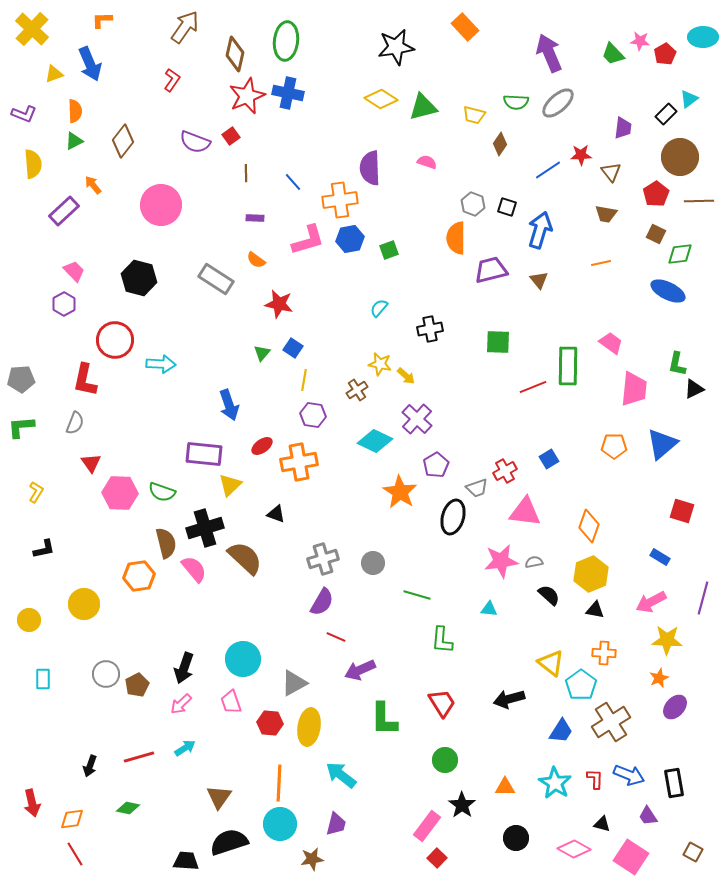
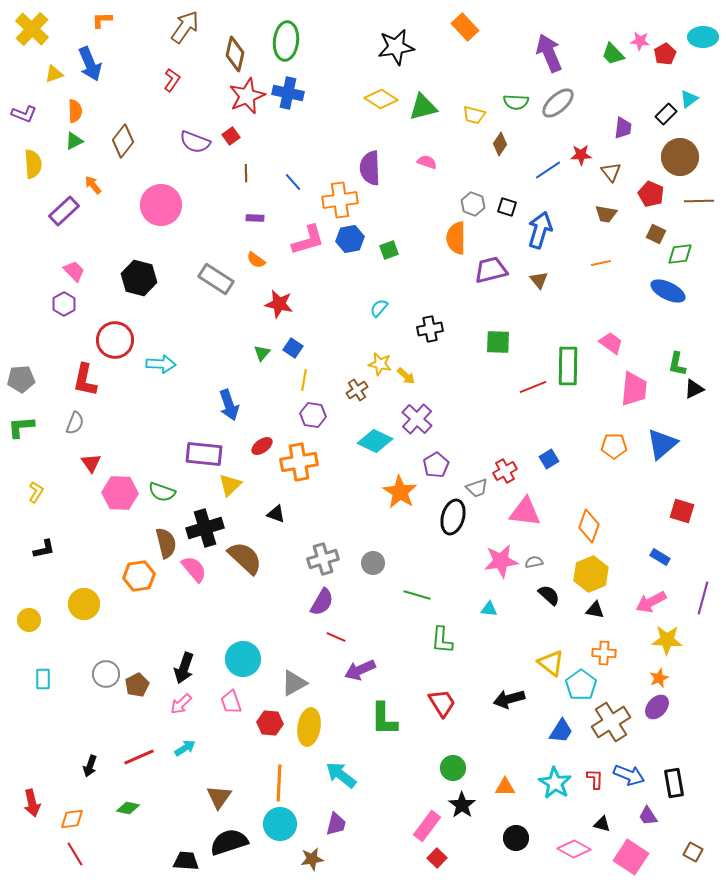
red pentagon at (656, 194): moved 5 px left; rotated 15 degrees counterclockwise
purple ellipse at (675, 707): moved 18 px left
red line at (139, 757): rotated 8 degrees counterclockwise
green circle at (445, 760): moved 8 px right, 8 px down
